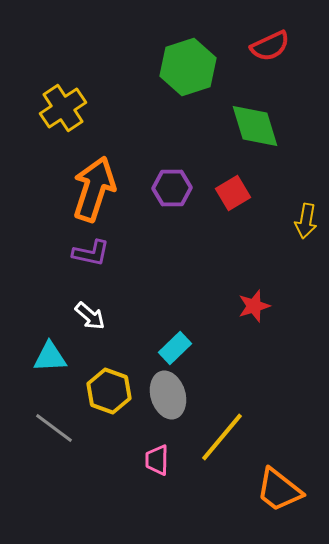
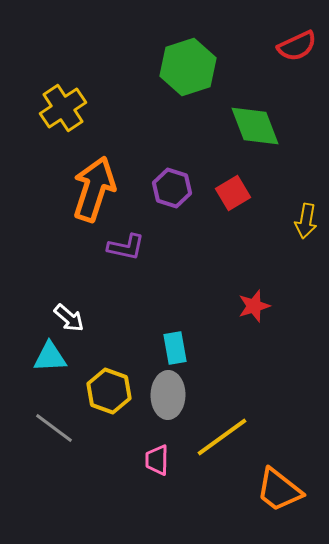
red semicircle: moved 27 px right
green diamond: rotated 4 degrees counterclockwise
purple hexagon: rotated 18 degrees clockwise
purple L-shape: moved 35 px right, 6 px up
white arrow: moved 21 px left, 2 px down
cyan rectangle: rotated 56 degrees counterclockwise
gray ellipse: rotated 18 degrees clockwise
yellow line: rotated 14 degrees clockwise
